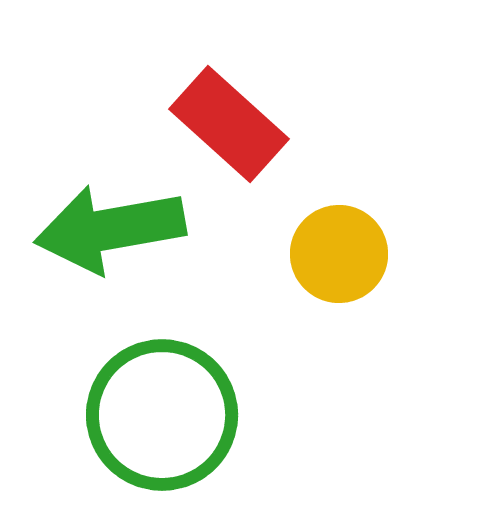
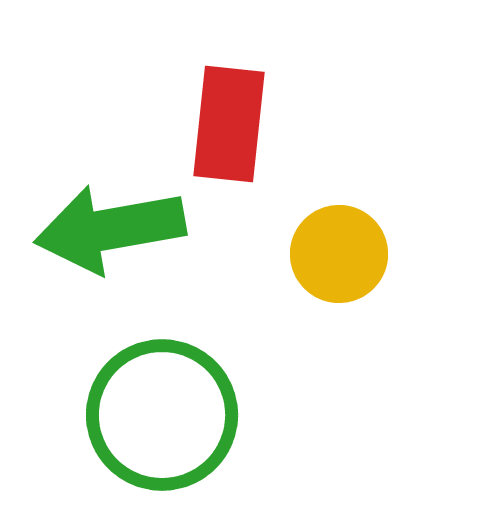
red rectangle: rotated 54 degrees clockwise
